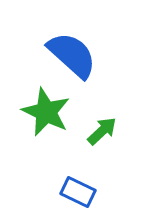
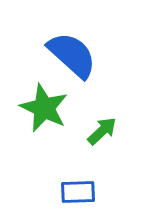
green star: moved 2 px left, 4 px up
blue rectangle: rotated 28 degrees counterclockwise
